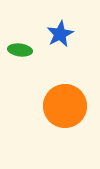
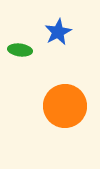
blue star: moved 2 px left, 2 px up
